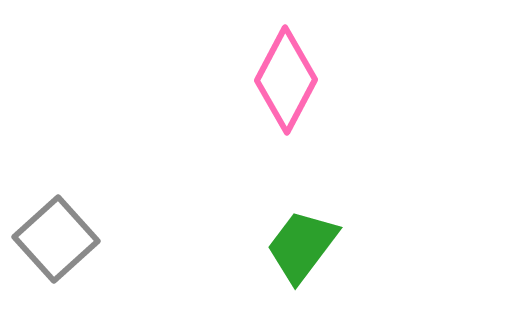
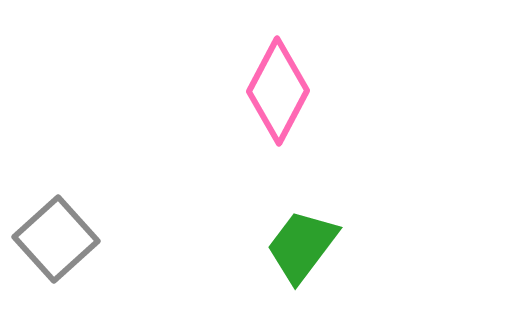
pink diamond: moved 8 px left, 11 px down
